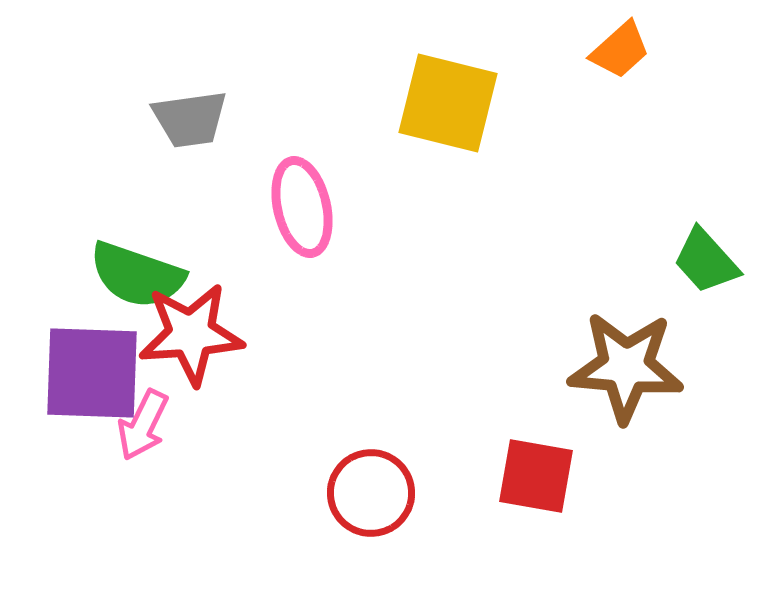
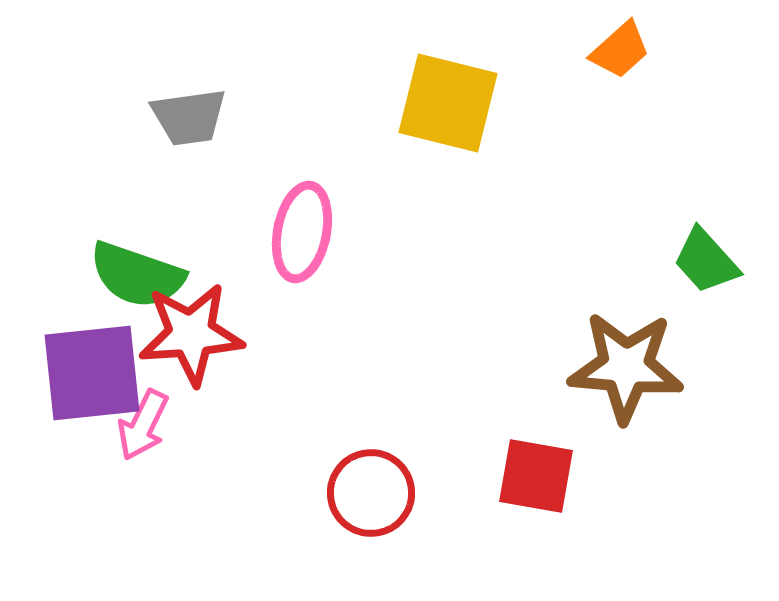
gray trapezoid: moved 1 px left, 2 px up
pink ellipse: moved 25 px down; rotated 24 degrees clockwise
purple square: rotated 8 degrees counterclockwise
